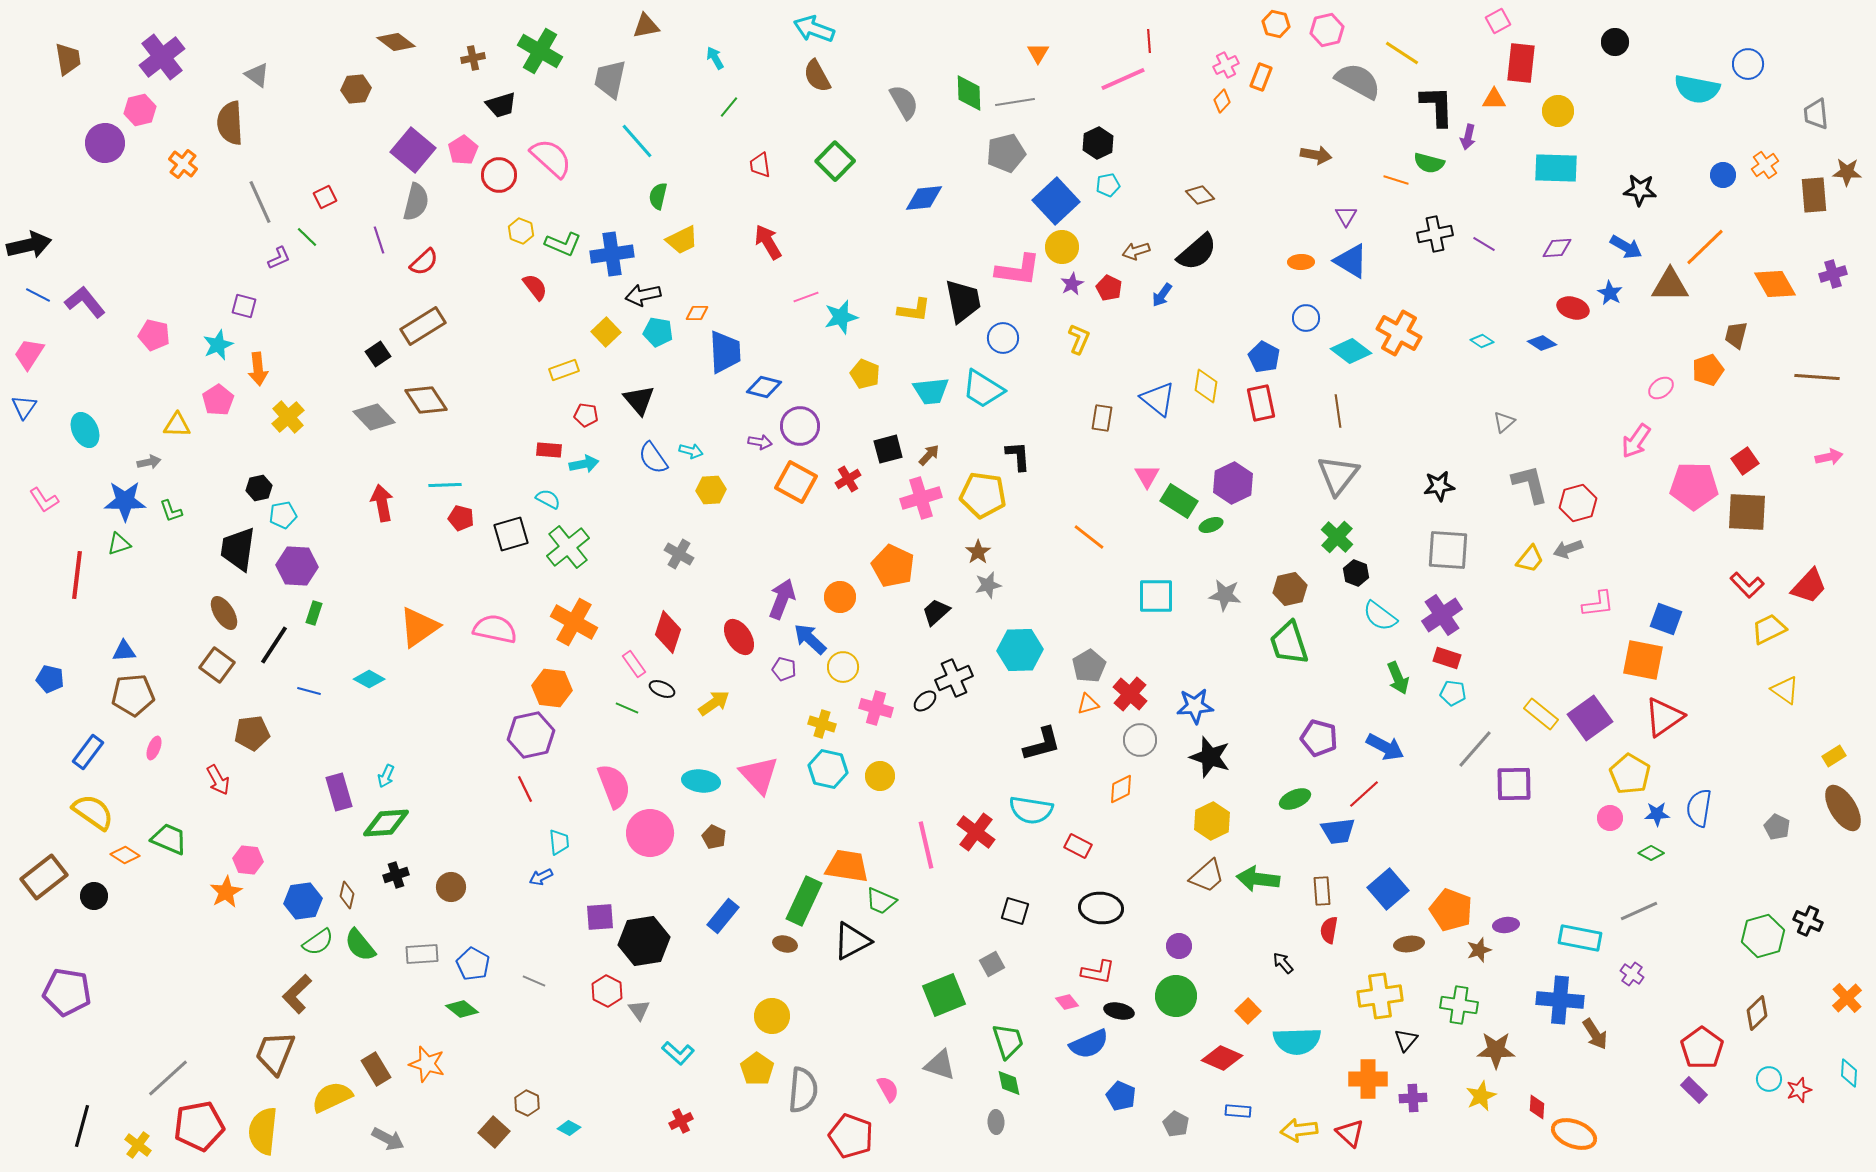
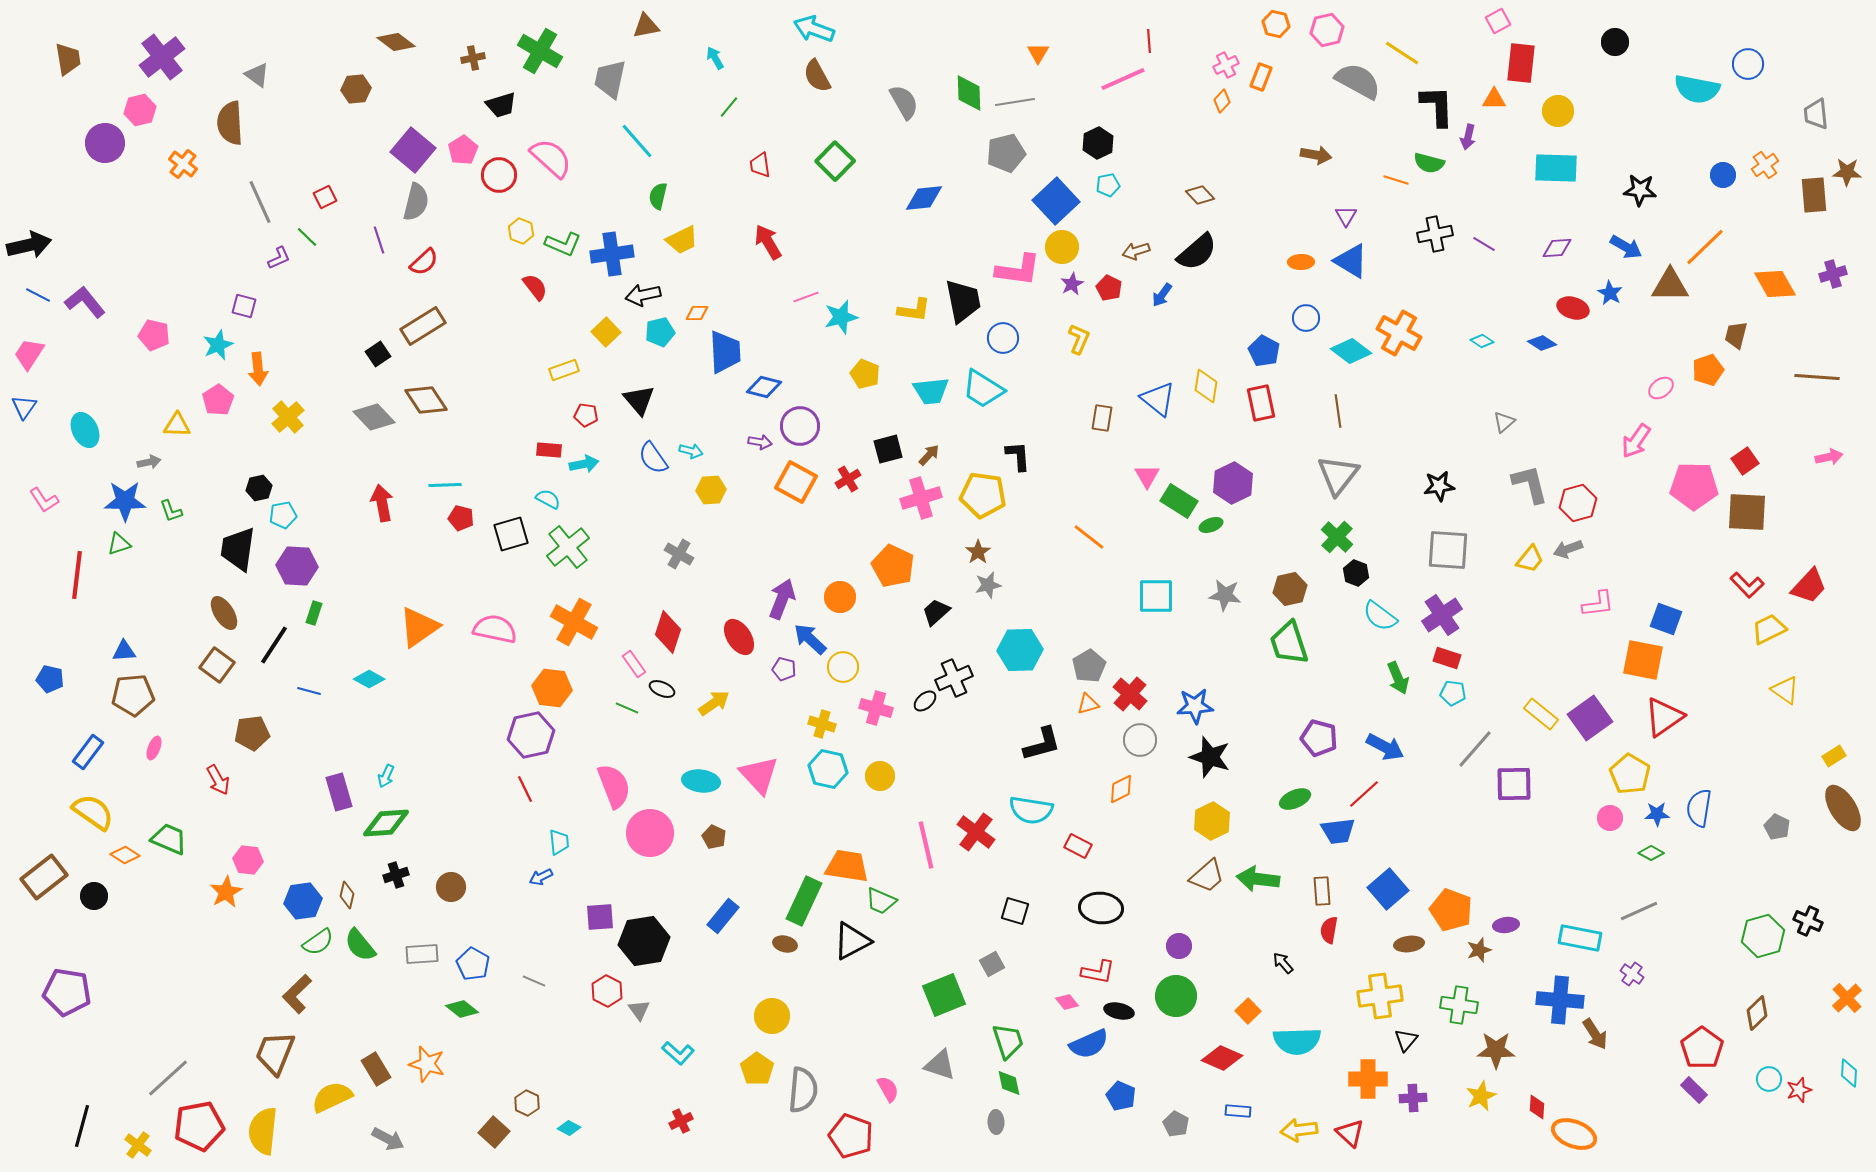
cyan pentagon at (658, 332): moved 2 px right; rotated 24 degrees counterclockwise
blue pentagon at (1264, 357): moved 6 px up
